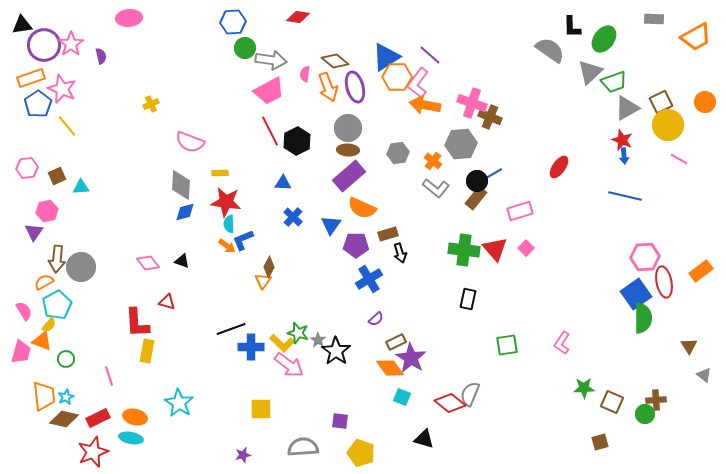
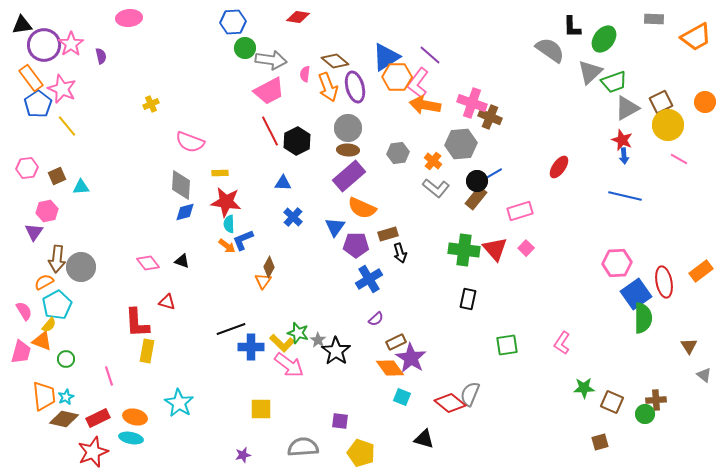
orange rectangle at (31, 78): rotated 72 degrees clockwise
blue triangle at (331, 225): moved 4 px right, 2 px down
pink hexagon at (645, 257): moved 28 px left, 6 px down
